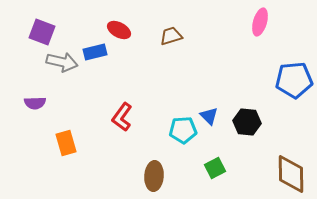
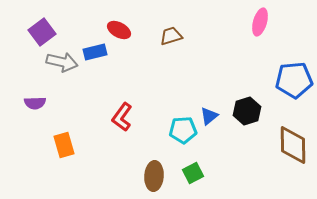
purple square: rotated 32 degrees clockwise
blue triangle: rotated 36 degrees clockwise
black hexagon: moved 11 px up; rotated 24 degrees counterclockwise
orange rectangle: moved 2 px left, 2 px down
green square: moved 22 px left, 5 px down
brown diamond: moved 2 px right, 29 px up
